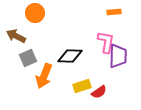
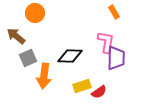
orange rectangle: rotated 64 degrees clockwise
brown arrow: rotated 12 degrees clockwise
purple trapezoid: moved 2 px left, 2 px down
orange arrow: rotated 15 degrees counterclockwise
